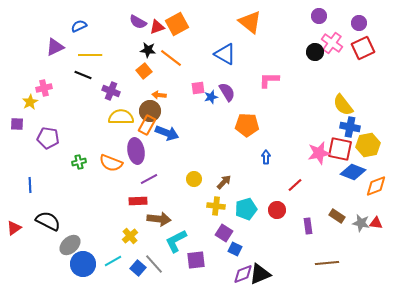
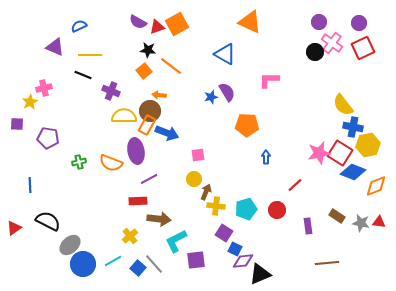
purple circle at (319, 16): moved 6 px down
orange triangle at (250, 22): rotated 15 degrees counterclockwise
purple triangle at (55, 47): rotated 48 degrees clockwise
orange line at (171, 58): moved 8 px down
pink square at (198, 88): moved 67 px down
yellow semicircle at (121, 117): moved 3 px right, 1 px up
blue cross at (350, 127): moved 3 px right
red square at (340, 149): moved 4 px down; rotated 20 degrees clockwise
brown arrow at (224, 182): moved 18 px left, 10 px down; rotated 21 degrees counterclockwise
red triangle at (376, 223): moved 3 px right, 1 px up
purple diamond at (243, 274): moved 13 px up; rotated 15 degrees clockwise
